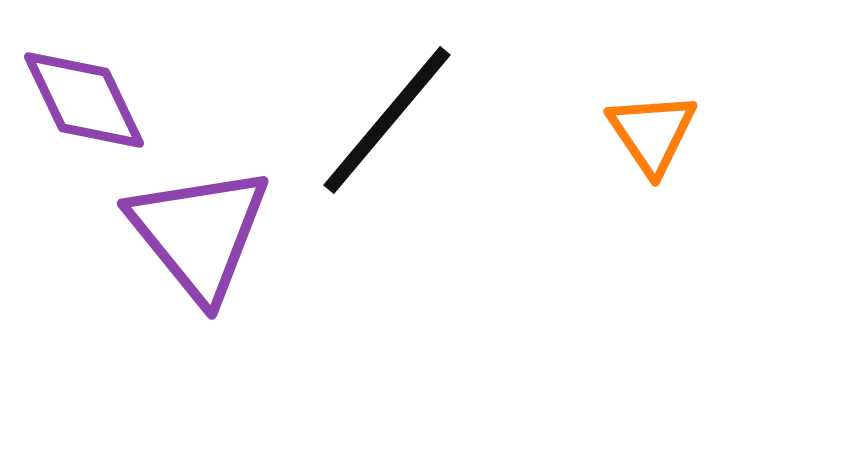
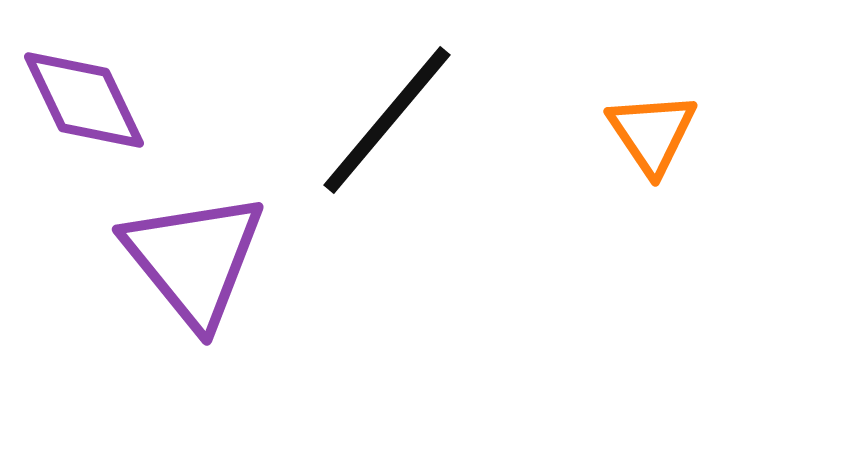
purple triangle: moved 5 px left, 26 px down
